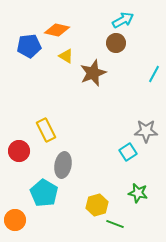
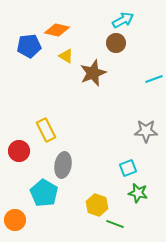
cyan line: moved 5 px down; rotated 42 degrees clockwise
cyan square: moved 16 px down; rotated 12 degrees clockwise
yellow hexagon: rotated 25 degrees counterclockwise
